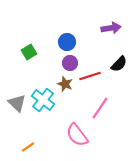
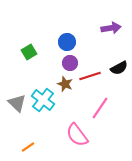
black semicircle: moved 4 px down; rotated 18 degrees clockwise
